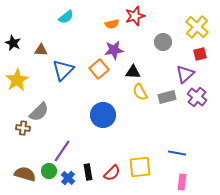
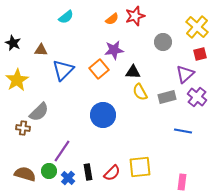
orange semicircle: moved 5 px up; rotated 24 degrees counterclockwise
blue line: moved 6 px right, 22 px up
